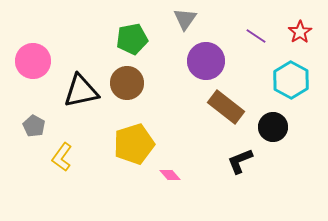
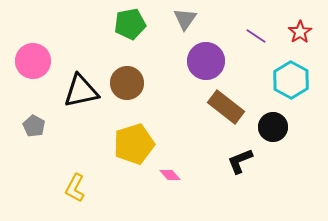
green pentagon: moved 2 px left, 15 px up
yellow L-shape: moved 13 px right, 31 px down; rotated 8 degrees counterclockwise
